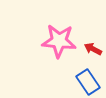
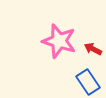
pink star: rotated 12 degrees clockwise
